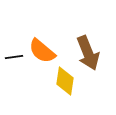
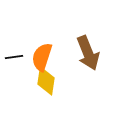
orange semicircle: moved 6 px down; rotated 68 degrees clockwise
yellow diamond: moved 19 px left
